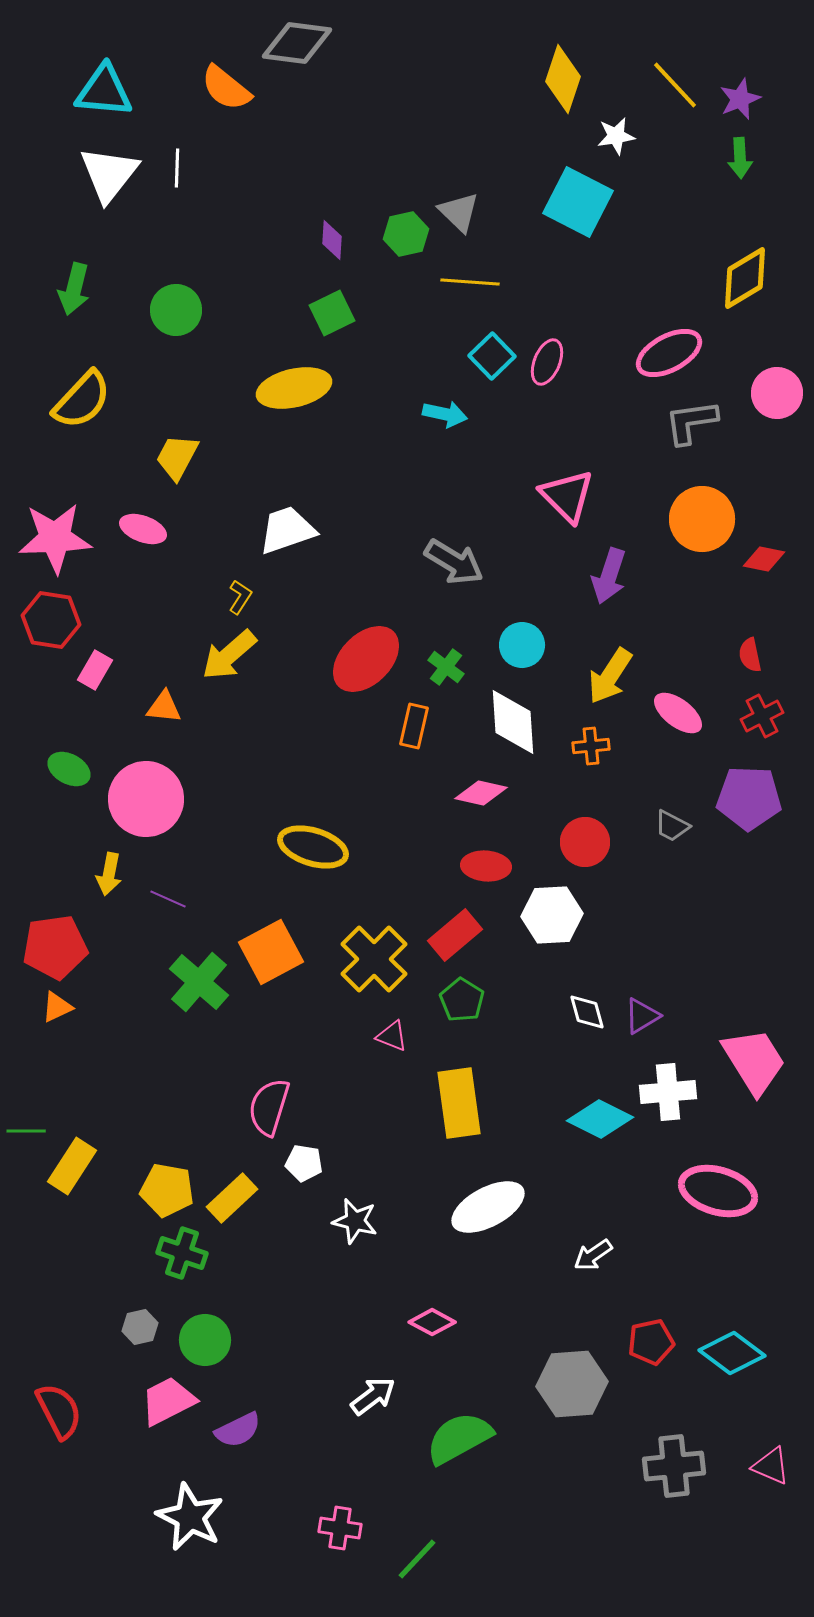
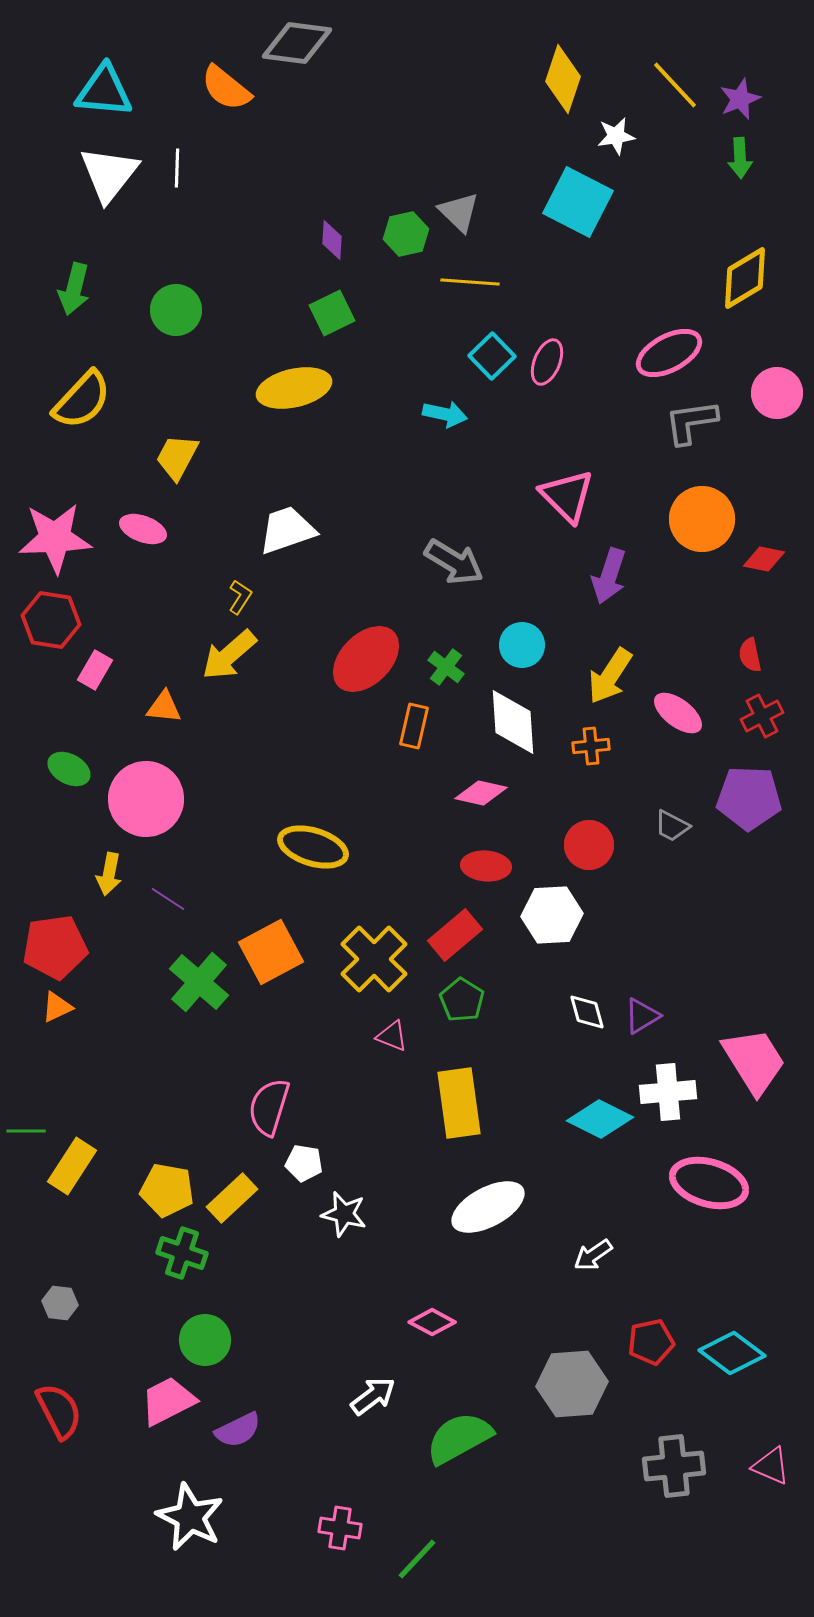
red circle at (585, 842): moved 4 px right, 3 px down
purple line at (168, 899): rotated 9 degrees clockwise
pink ellipse at (718, 1191): moved 9 px left, 8 px up
white star at (355, 1221): moved 11 px left, 7 px up
gray hexagon at (140, 1327): moved 80 px left, 24 px up; rotated 20 degrees clockwise
